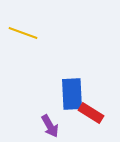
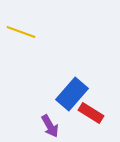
yellow line: moved 2 px left, 1 px up
blue rectangle: rotated 44 degrees clockwise
